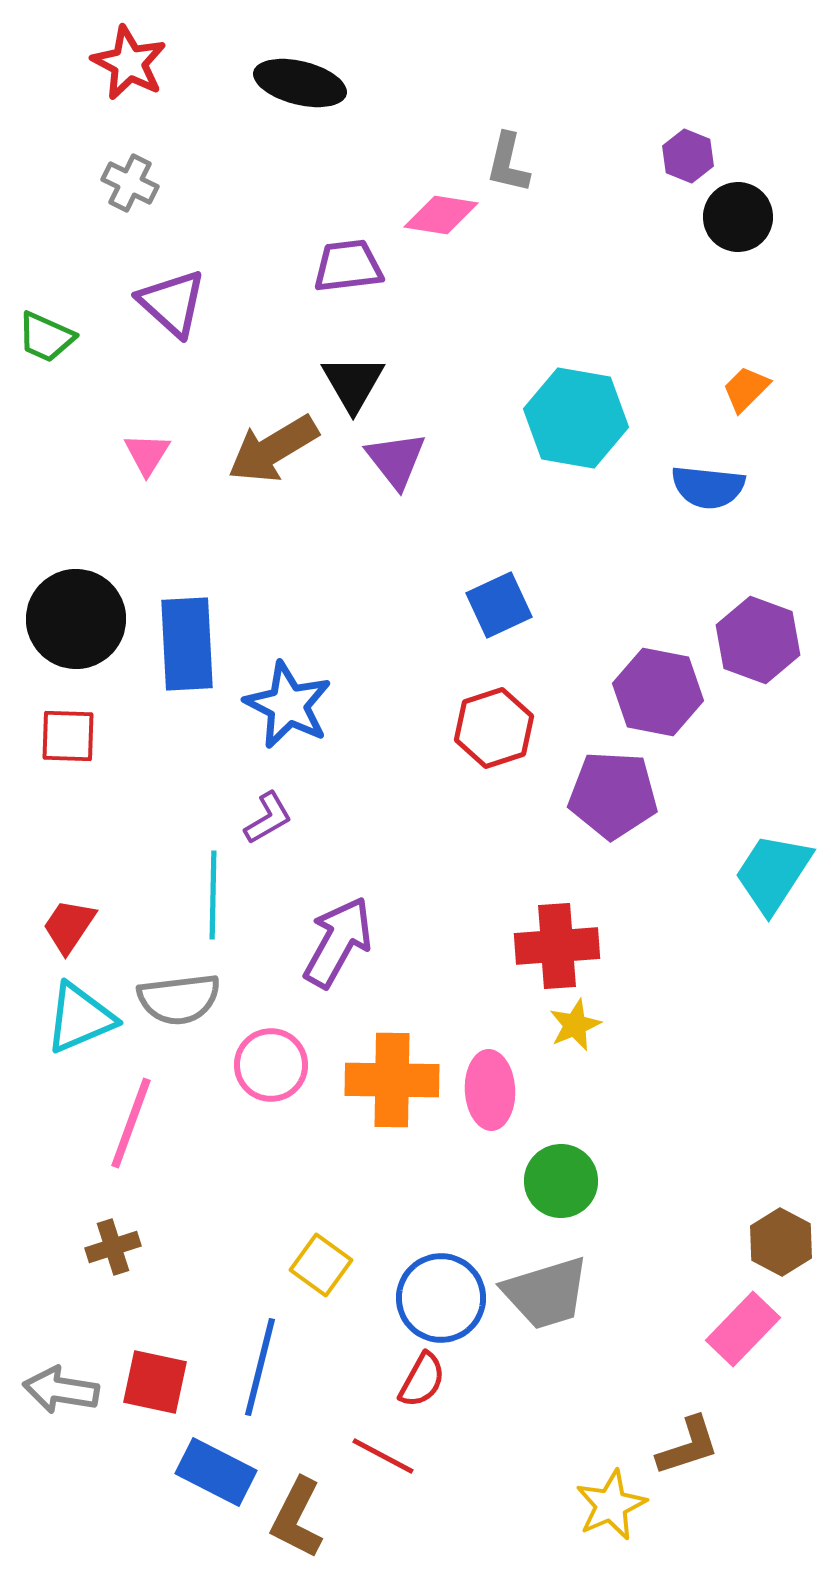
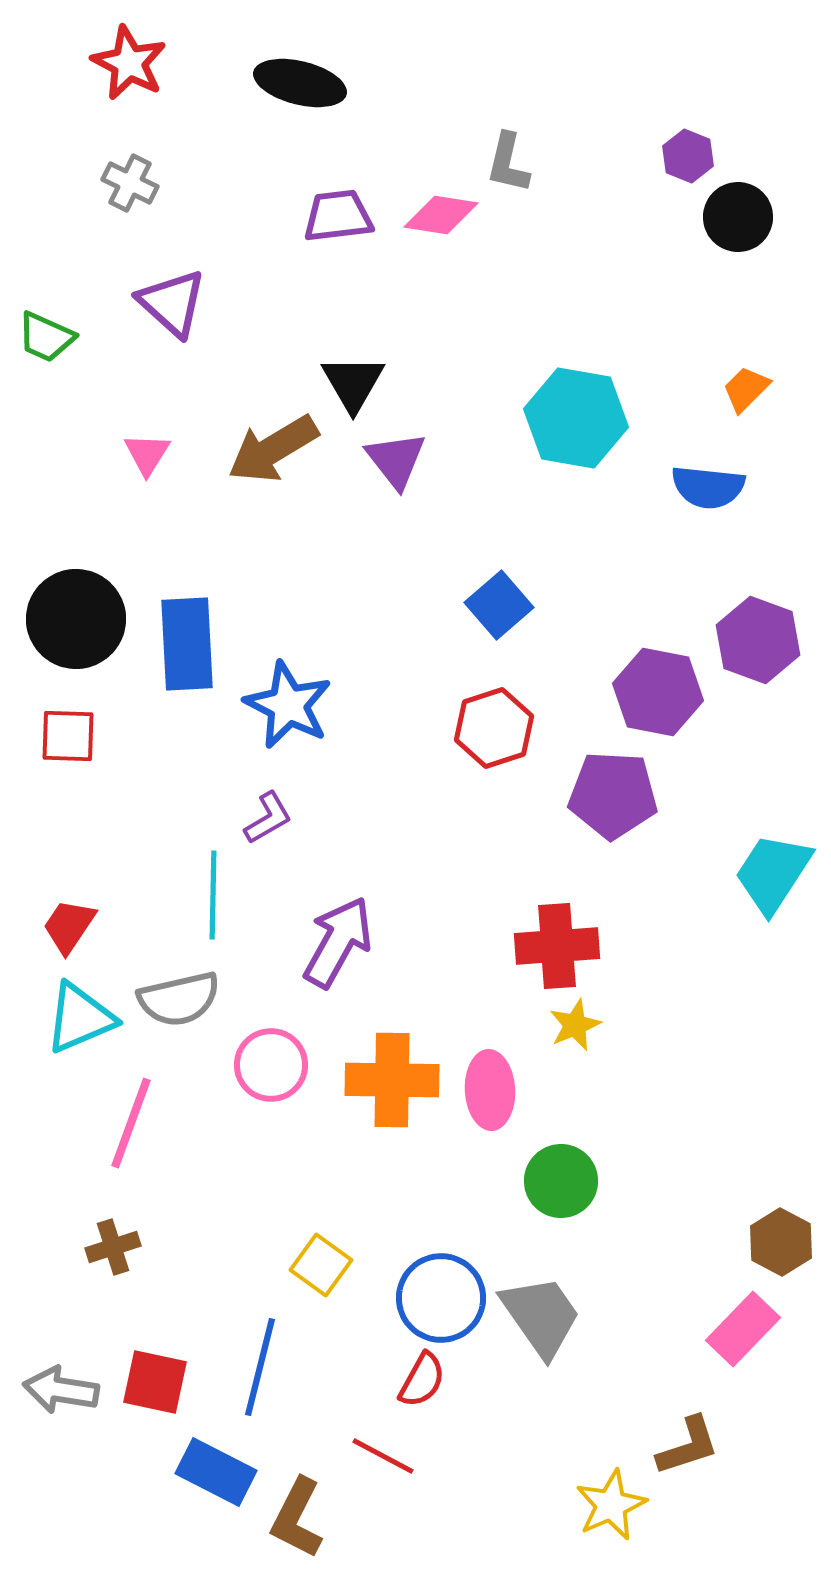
purple trapezoid at (348, 266): moved 10 px left, 50 px up
blue square at (499, 605): rotated 16 degrees counterclockwise
gray semicircle at (179, 999): rotated 6 degrees counterclockwise
gray trapezoid at (546, 1293): moved 5 px left, 23 px down; rotated 108 degrees counterclockwise
